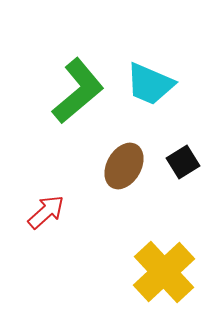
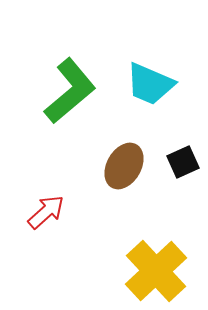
green L-shape: moved 8 px left
black square: rotated 8 degrees clockwise
yellow cross: moved 8 px left, 1 px up
